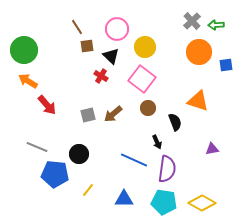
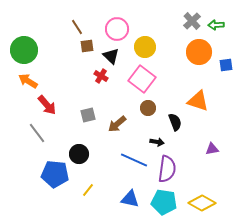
brown arrow: moved 4 px right, 10 px down
black arrow: rotated 56 degrees counterclockwise
gray line: moved 14 px up; rotated 30 degrees clockwise
blue triangle: moved 6 px right; rotated 12 degrees clockwise
